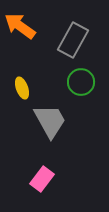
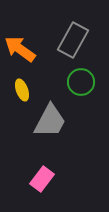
orange arrow: moved 23 px down
yellow ellipse: moved 2 px down
gray trapezoid: rotated 57 degrees clockwise
